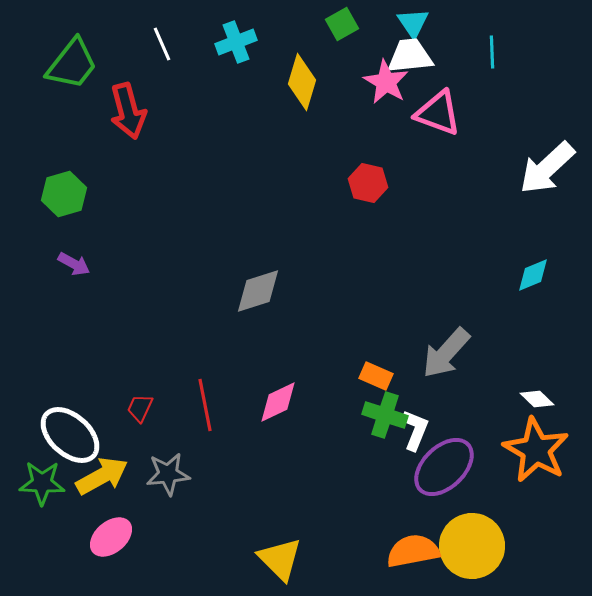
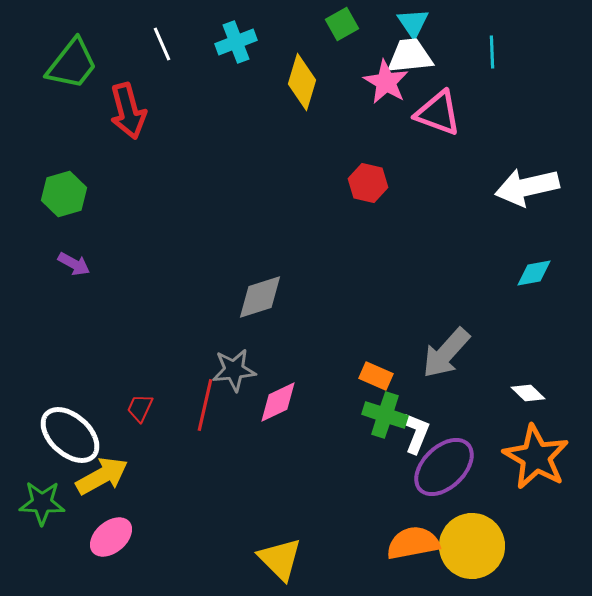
white arrow: moved 20 px left, 19 px down; rotated 30 degrees clockwise
cyan diamond: moved 1 px right, 2 px up; rotated 12 degrees clockwise
gray diamond: moved 2 px right, 6 px down
white diamond: moved 9 px left, 6 px up
red line: rotated 24 degrees clockwise
white L-shape: moved 1 px right, 3 px down
orange star: moved 7 px down
gray star: moved 66 px right, 104 px up
green star: moved 20 px down
orange semicircle: moved 8 px up
